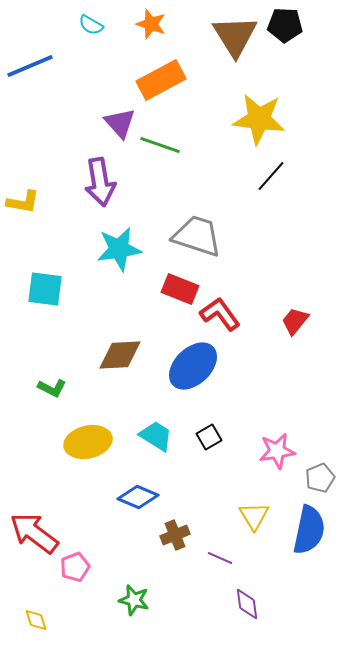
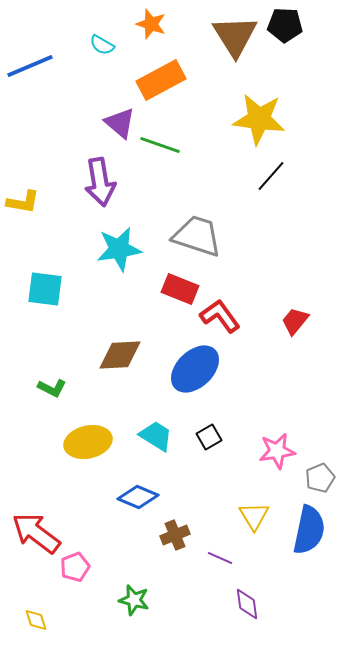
cyan semicircle: moved 11 px right, 20 px down
purple triangle: rotated 8 degrees counterclockwise
red L-shape: moved 2 px down
blue ellipse: moved 2 px right, 3 px down
red arrow: moved 2 px right
